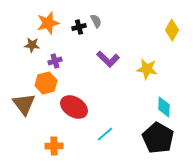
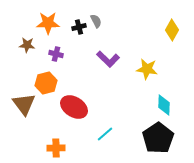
orange star: rotated 15 degrees clockwise
brown star: moved 5 px left
purple cross: moved 1 px right, 7 px up; rotated 32 degrees clockwise
cyan diamond: moved 2 px up
black pentagon: rotated 8 degrees clockwise
orange cross: moved 2 px right, 2 px down
